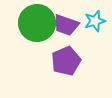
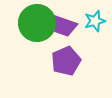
purple trapezoid: moved 2 px left, 1 px down
